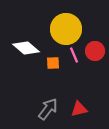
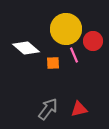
red circle: moved 2 px left, 10 px up
